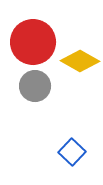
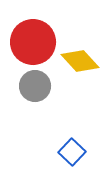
yellow diamond: rotated 18 degrees clockwise
